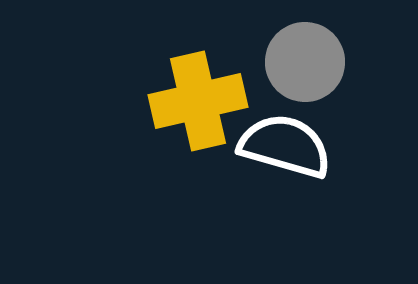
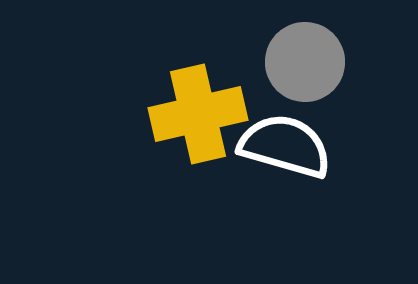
yellow cross: moved 13 px down
